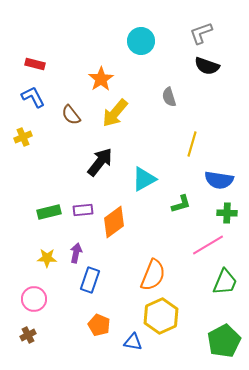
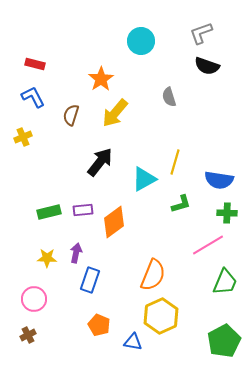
brown semicircle: rotated 55 degrees clockwise
yellow line: moved 17 px left, 18 px down
